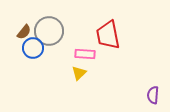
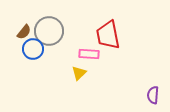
blue circle: moved 1 px down
pink rectangle: moved 4 px right
